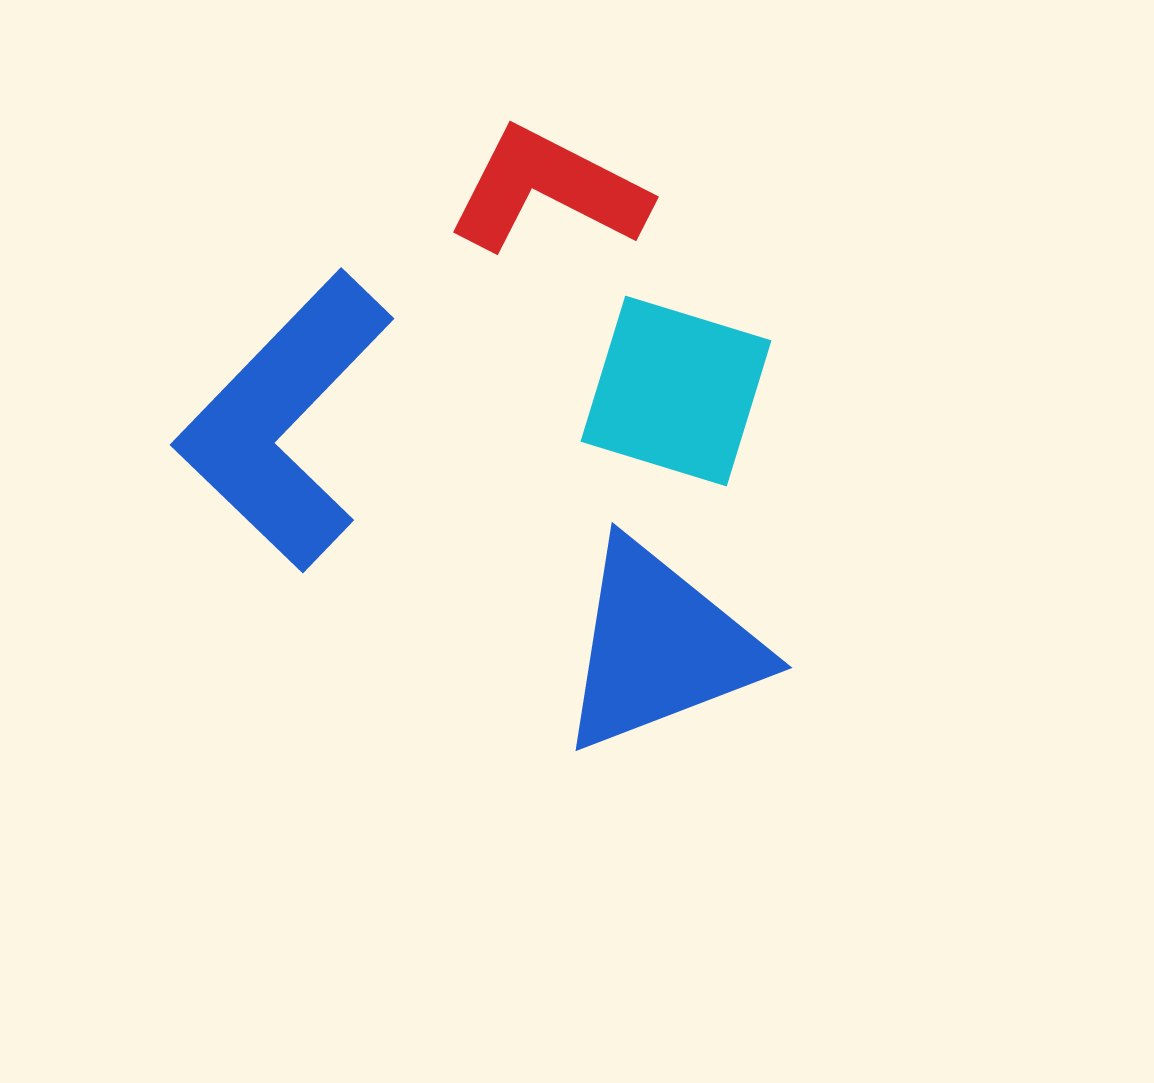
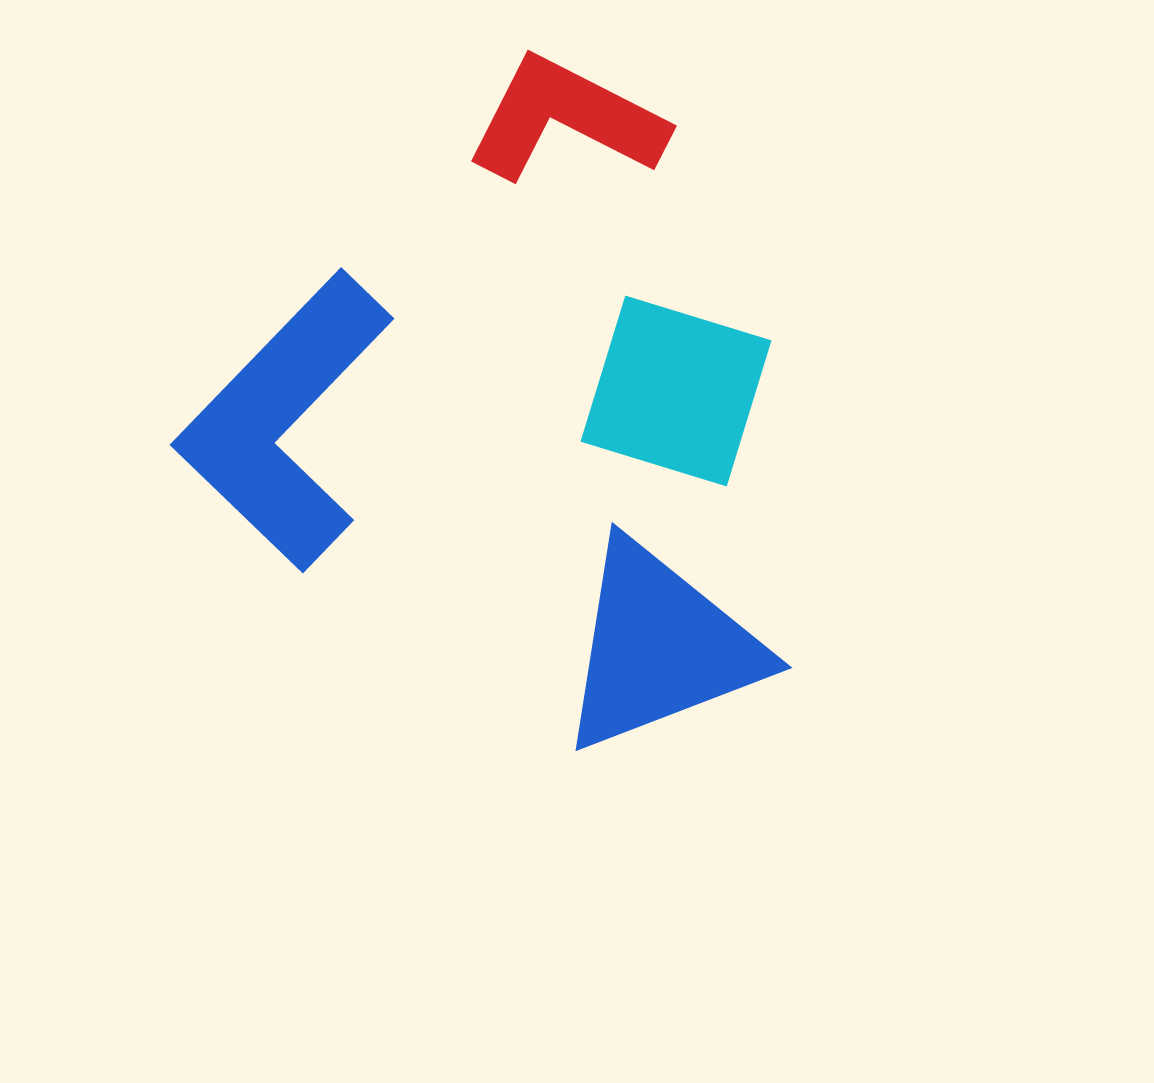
red L-shape: moved 18 px right, 71 px up
